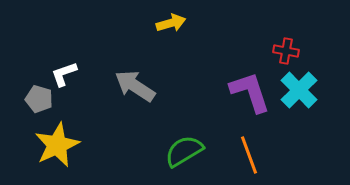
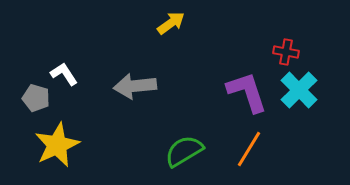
yellow arrow: rotated 20 degrees counterclockwise
red cross: moved 1 px down
white L-shape: rotated 76 degrees clockwise
gray arrow: rotated 39 degrees counterclockwise
purple L-shape: moved 3 px left
gray pentagon: moved 3 px left, 1 px up
orange line: moved 6 px up; rotated 51 degrees clockwise
